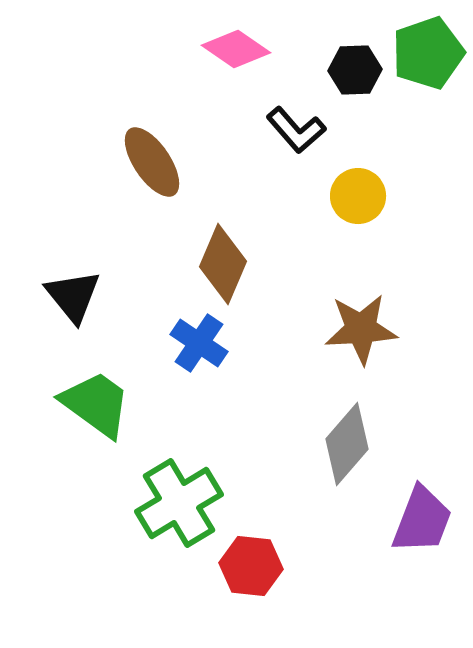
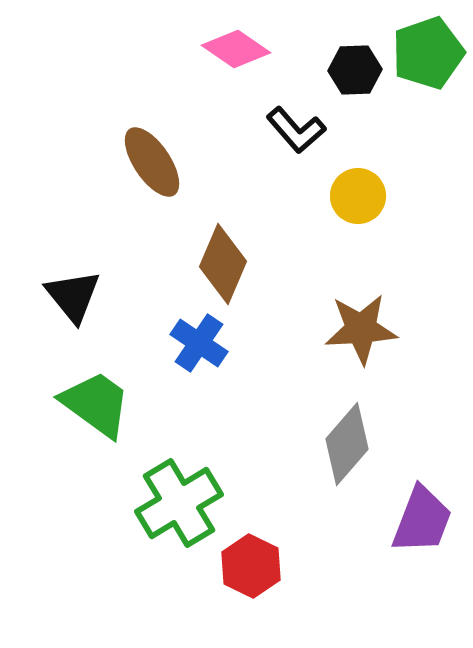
red hexagon: rotated 20 degrees clockwise
